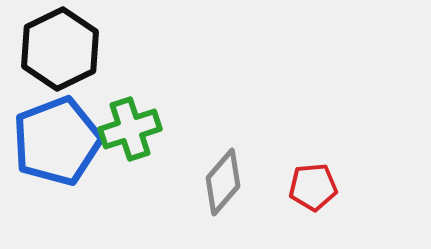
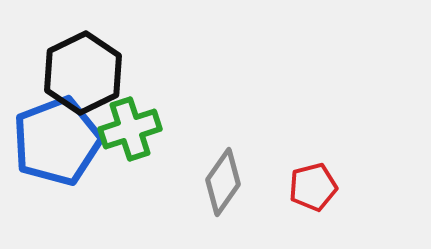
black hexagon: moved 23 px right, 24 px down
gray diamond: rotated 6 degrees counterclockwise
red pentagon: rotated 9 degrees counterclockwise
